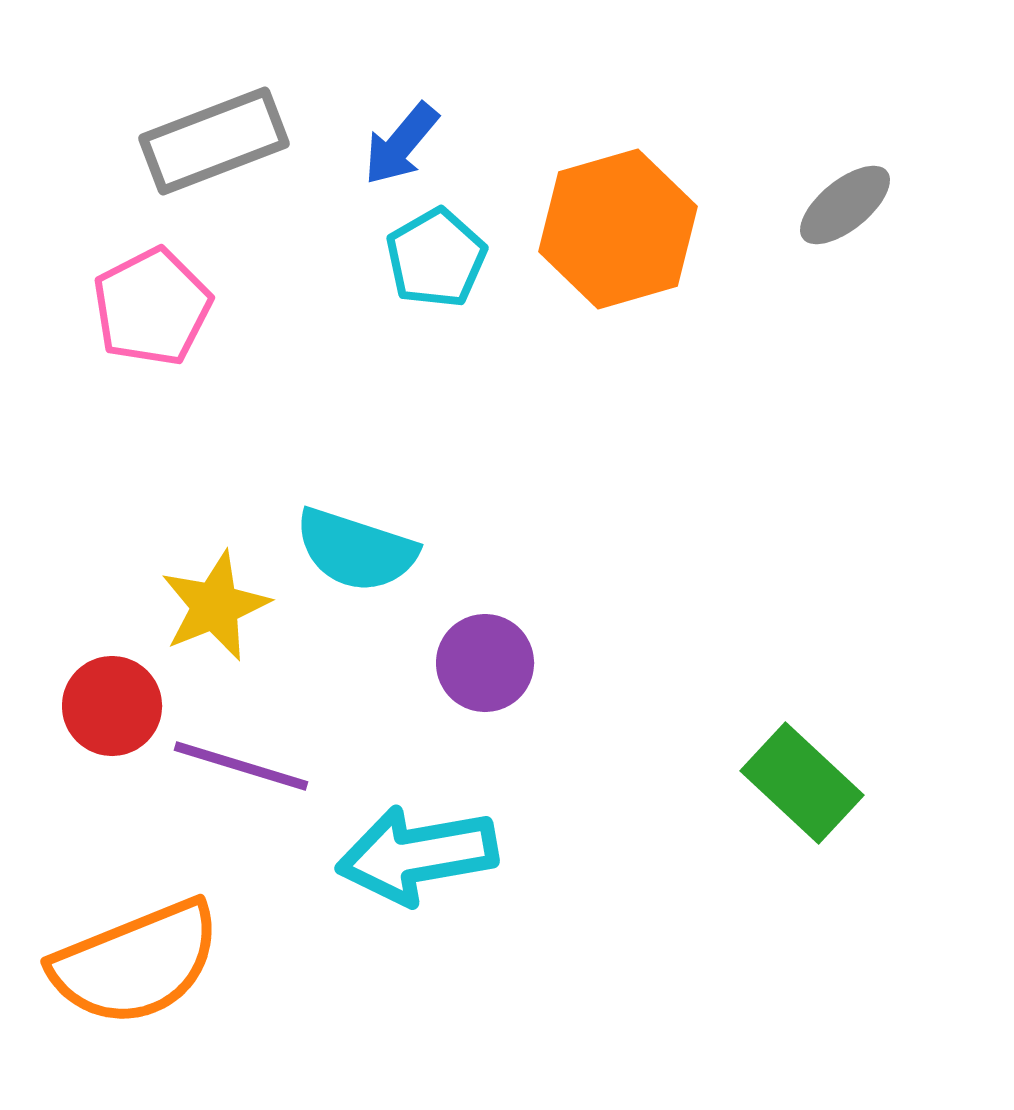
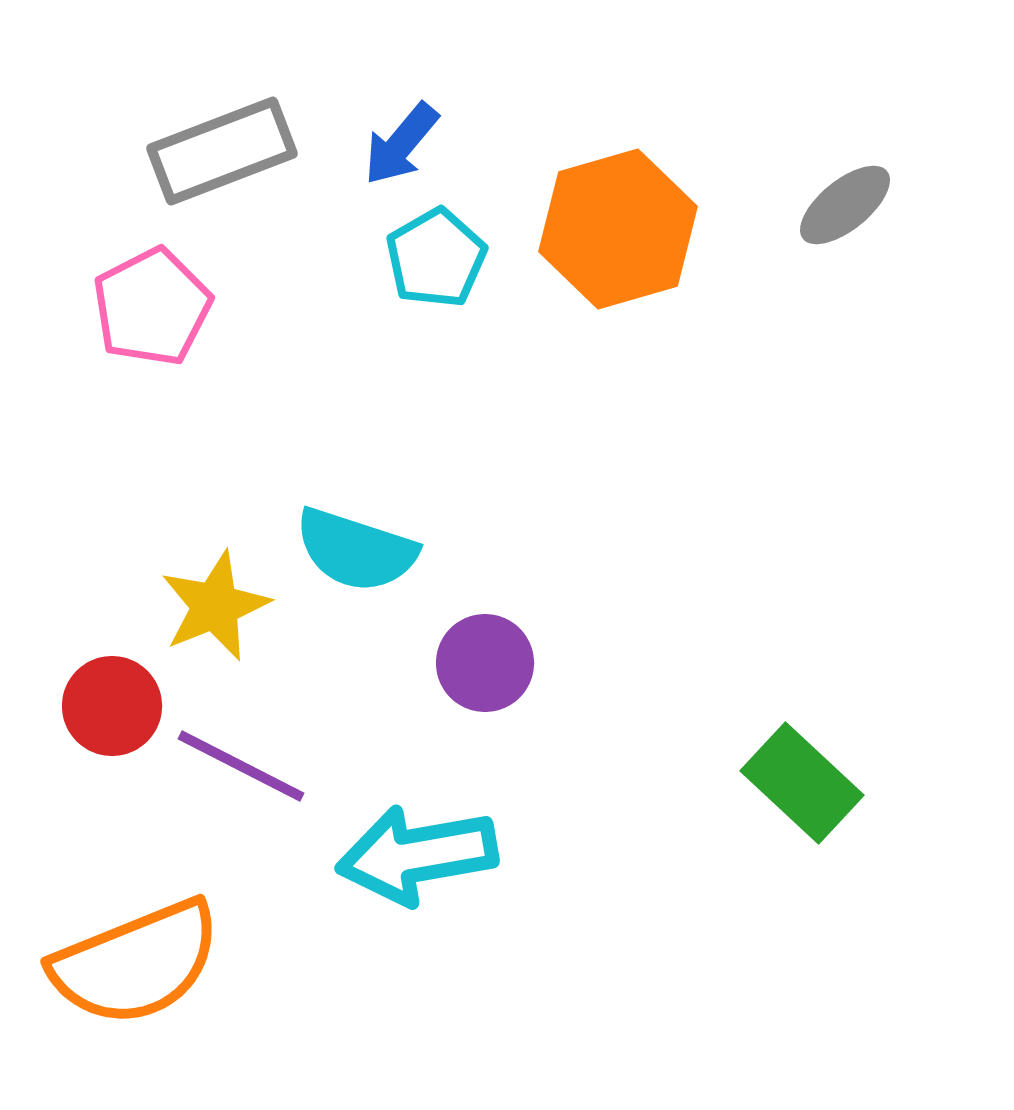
gray rectangle: moved 8 px right, 10 px down
purple line: rotated 10 degrees clockwise
